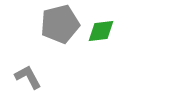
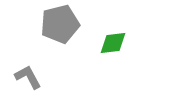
green diamond: moved 12 px right, 12 px down
